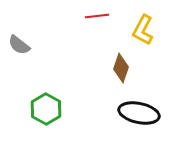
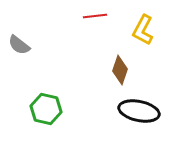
red line: moved 2 px left
brown diamond: moved 1 px left, 2 px down
green hexagon: rotated 16 degrees counterclockwise
black ellipse: moved 2 px up
